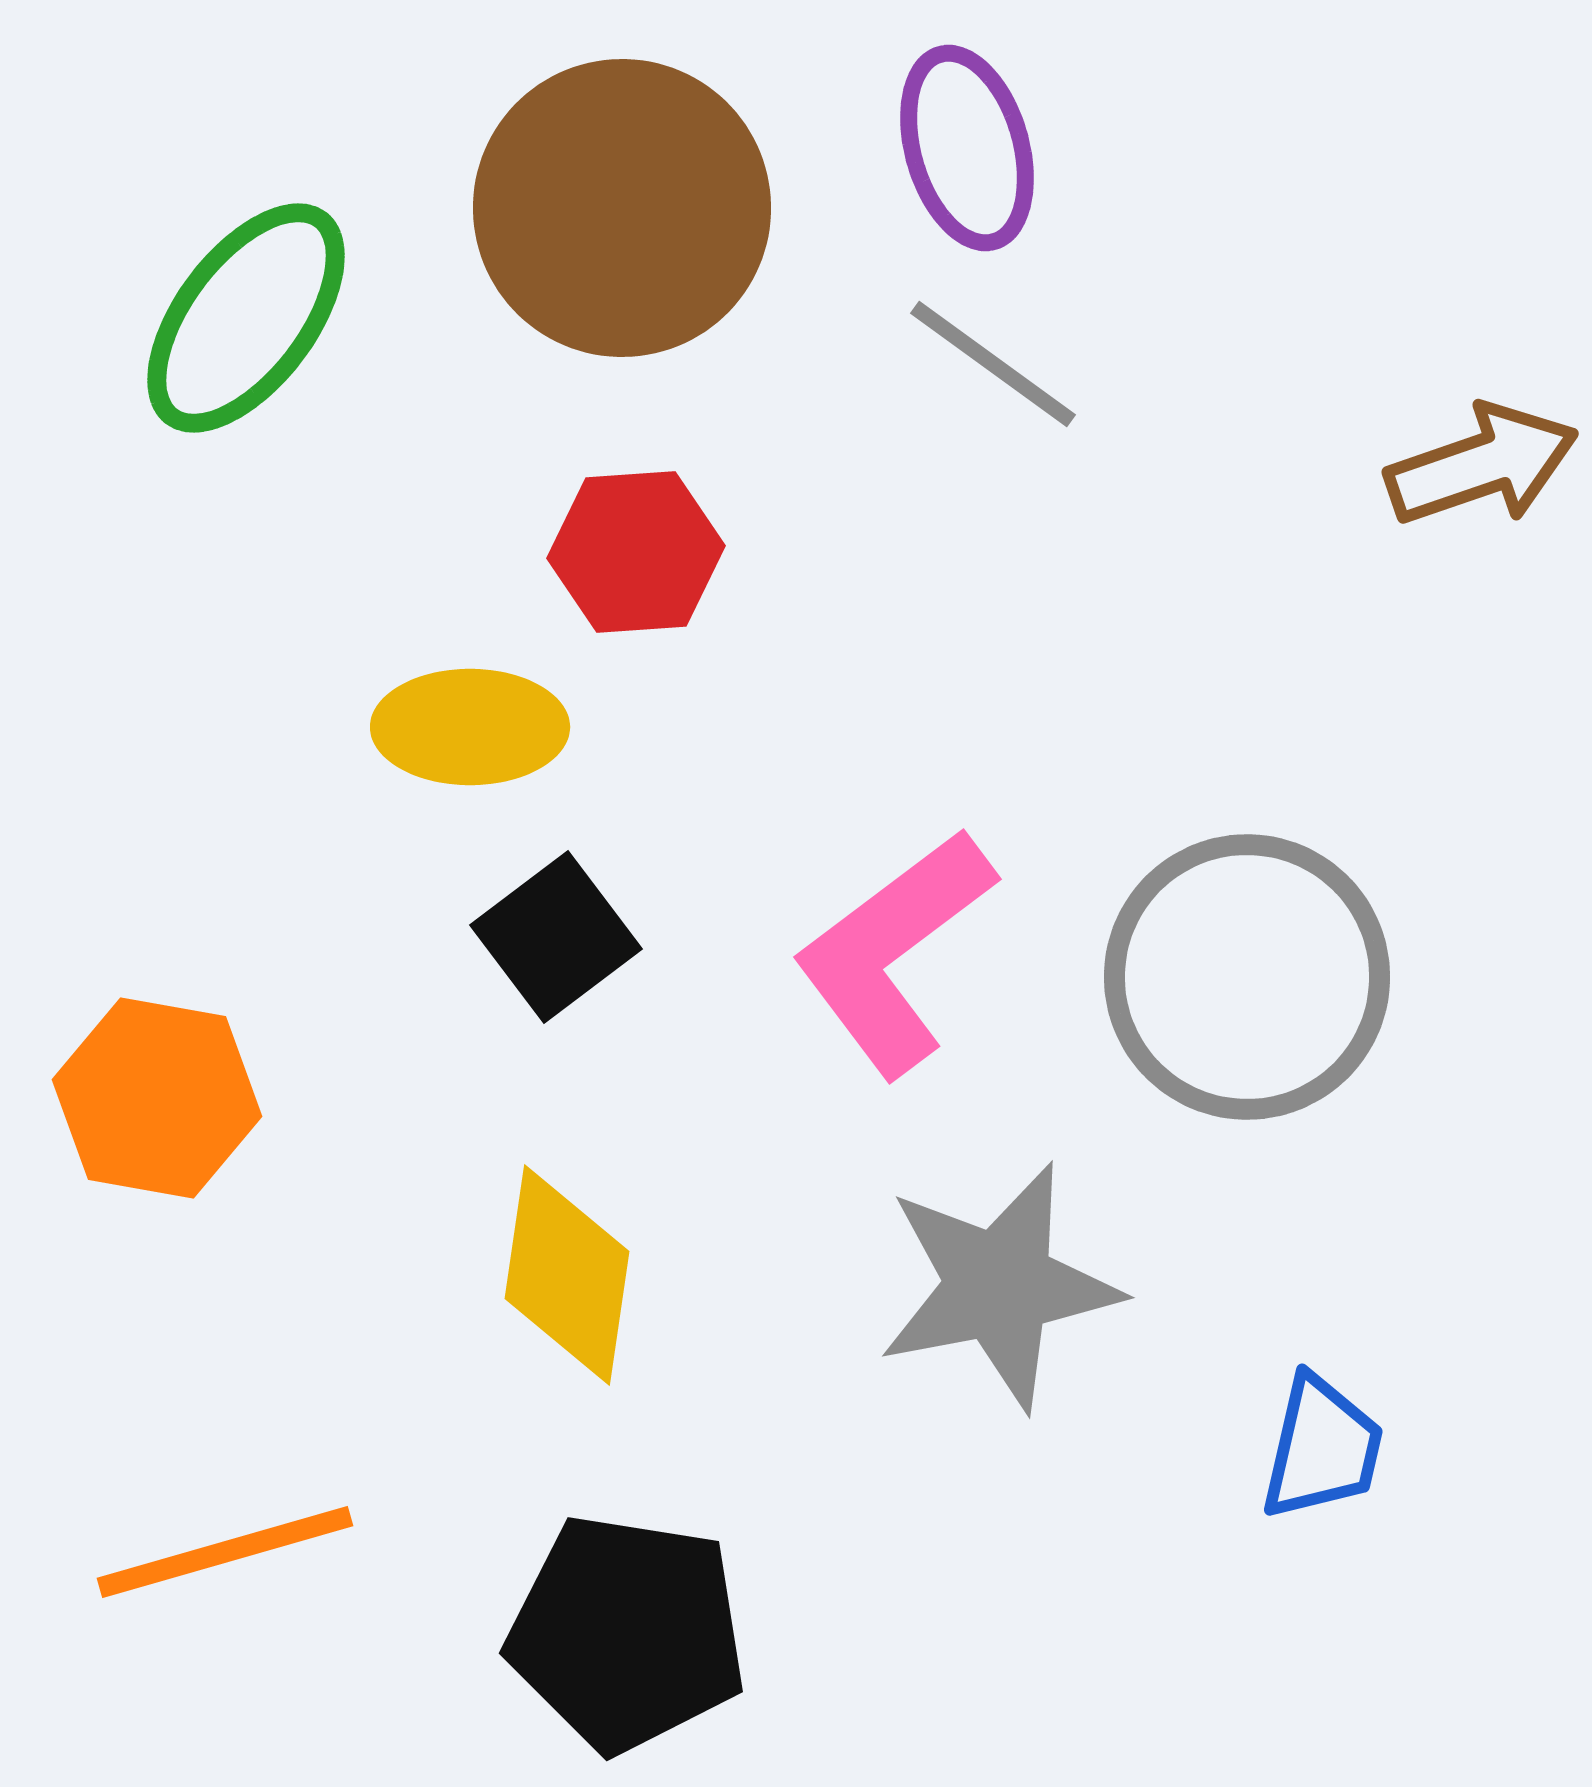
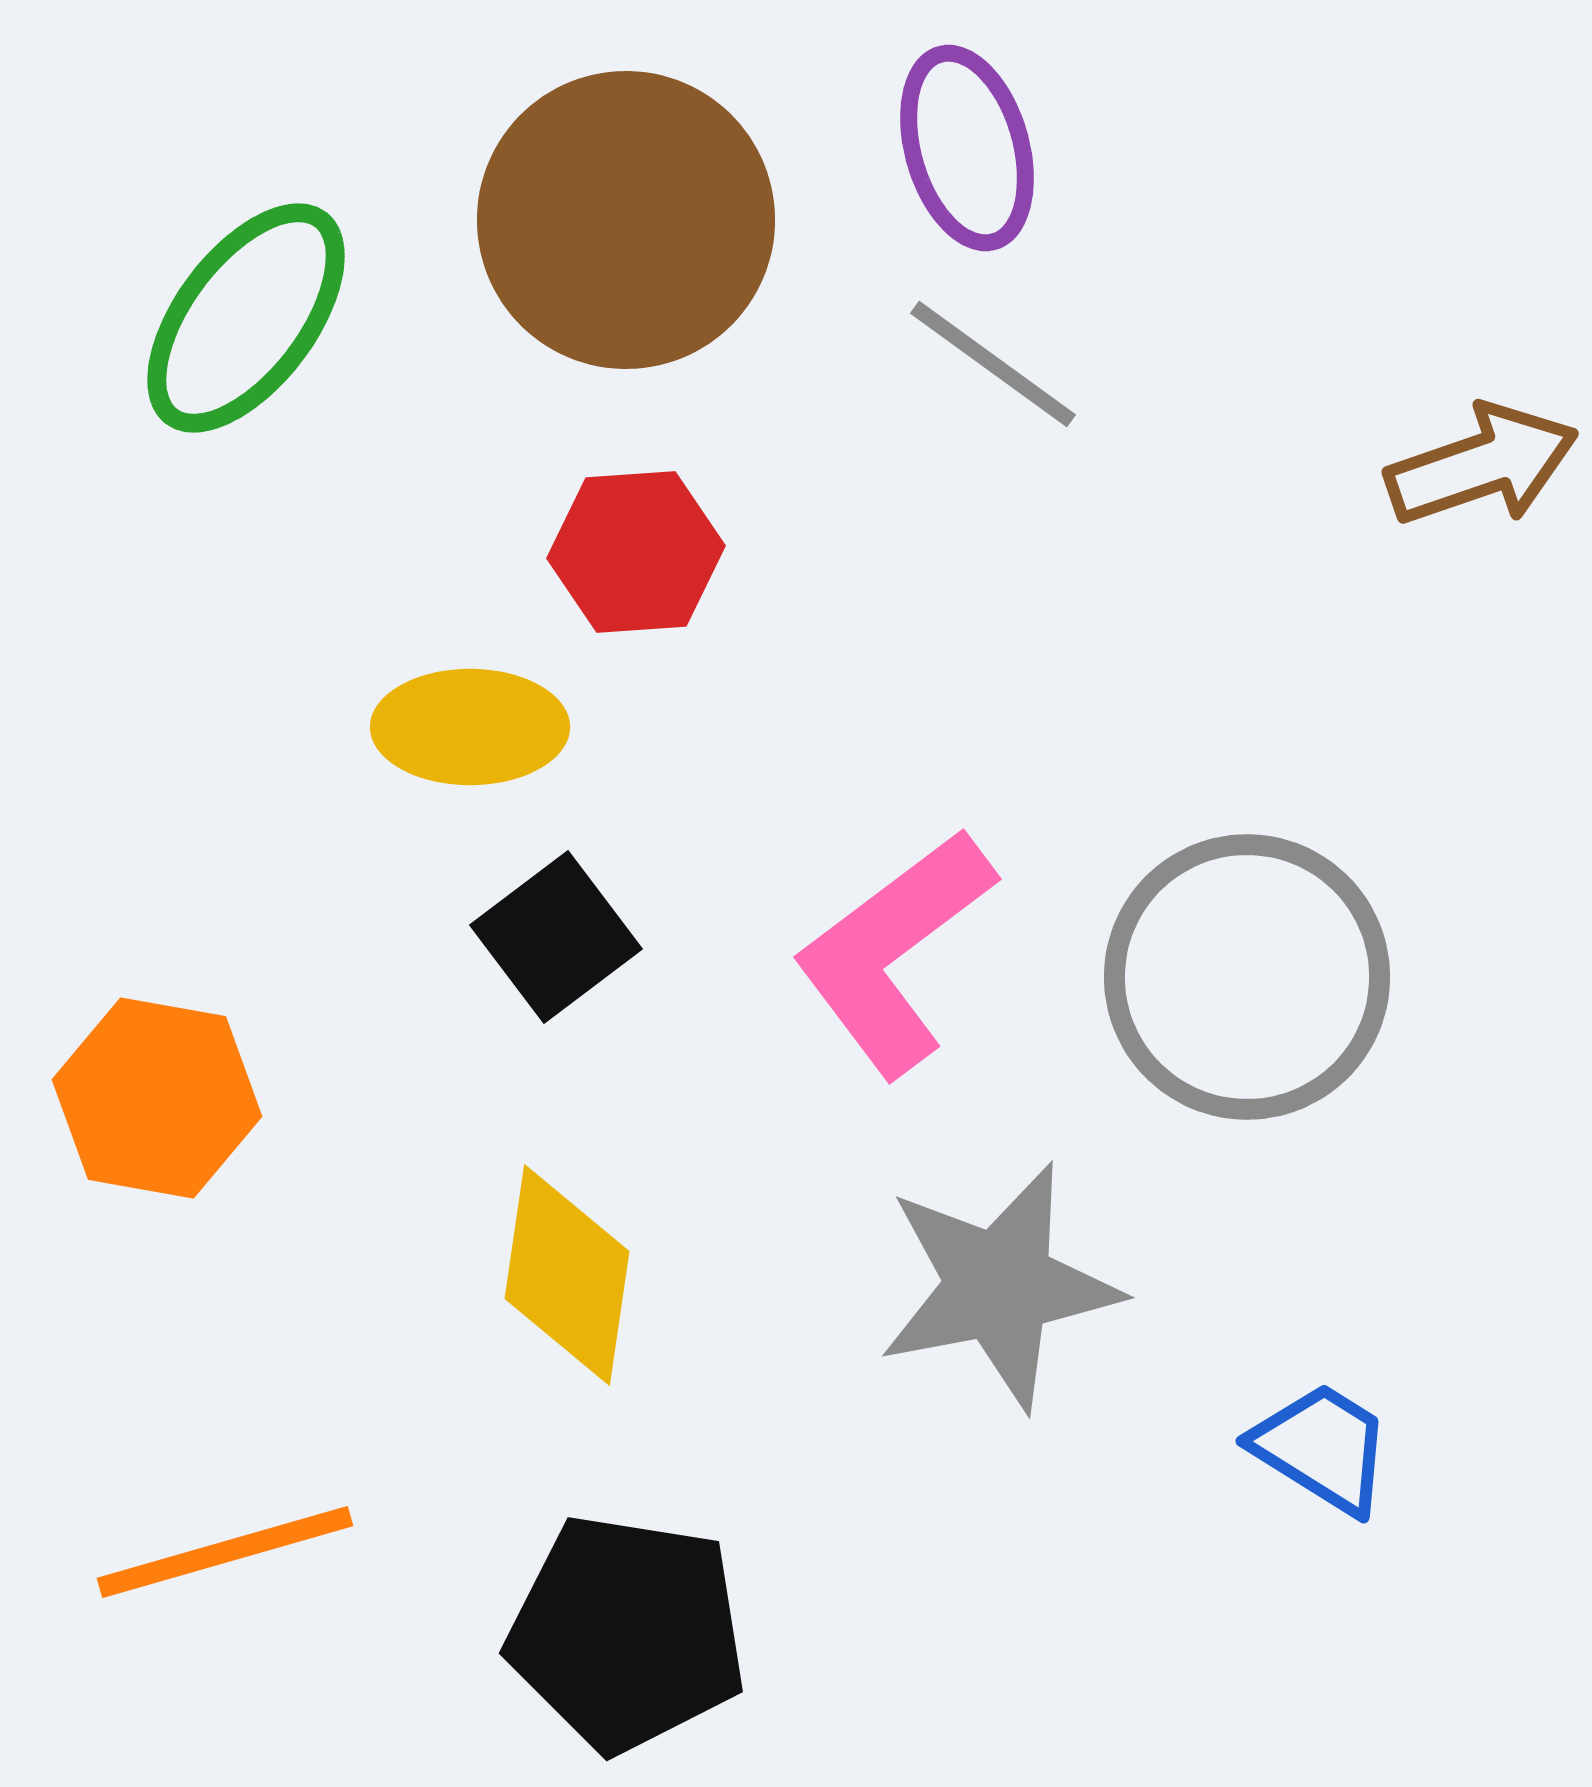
brown circle: moved 4 px right, 12 px down
blue trapezoid: rotated 71 degrees counterclockwise
